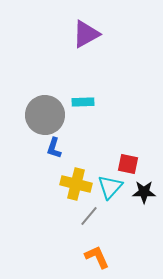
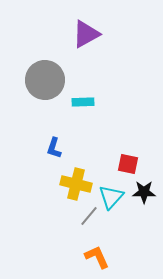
gray circle: moved 35 px up
cyan triangle: moved 1 px right, 10 px down
